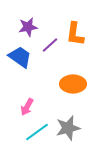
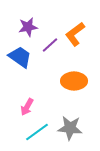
orange L-shape: rotated 45 degrees clockwise
orange ellipse: moved 1 px right, 3 px up
gray star: moved 2 px right; rotated 20 degrees clockwise
